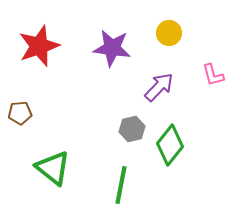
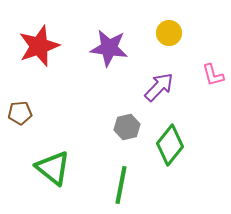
purple star: moved 3 px left
gray hexagon: moved 5 px left, 2 px up
